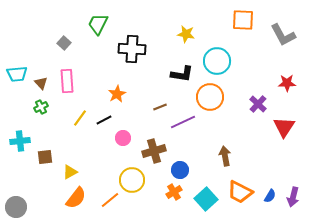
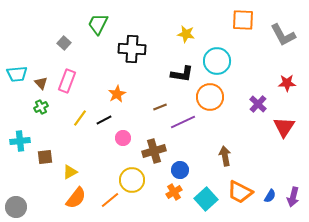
pink rectangle: rotated 25 degrees clockwise
